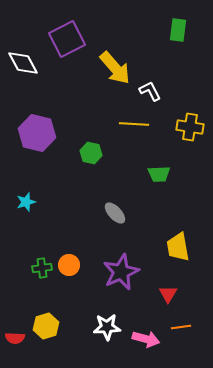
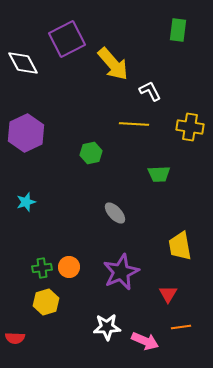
yellow arrow: moved 2 px left, 4 px up
purple hexagon: moved 11 px left; rotated 21 degrees clockwise
green hexagon: rotated 25 degrees counterclockwise
yellow trapezoid: moved 2 px right, 1 px up
orange circle: moved 2 px down
yellow hexagon: moved 24 px up
pink arrow: moved 1 px left, 2 px down; rotated 8 degrees clockwise
